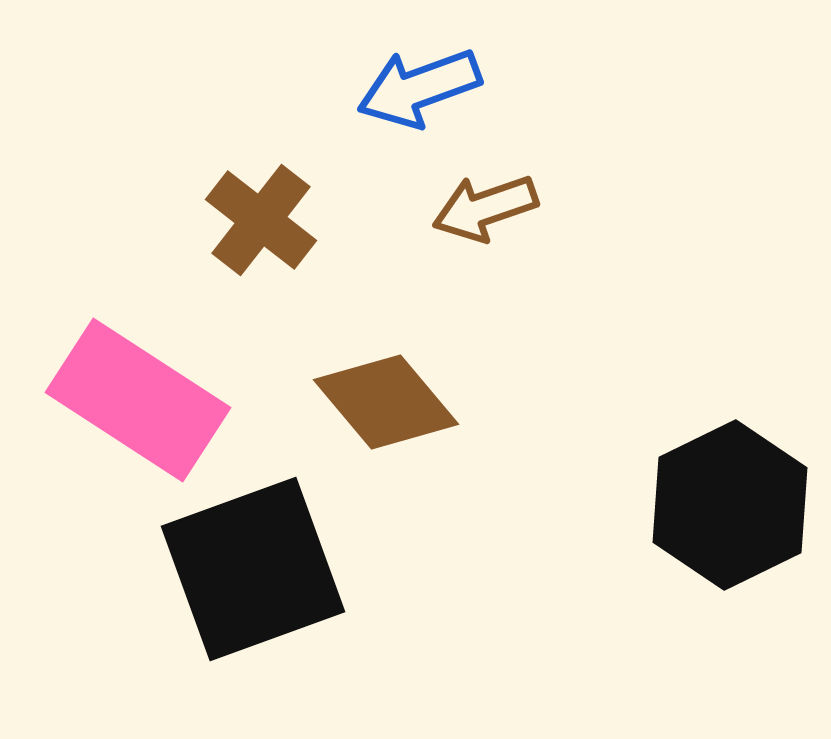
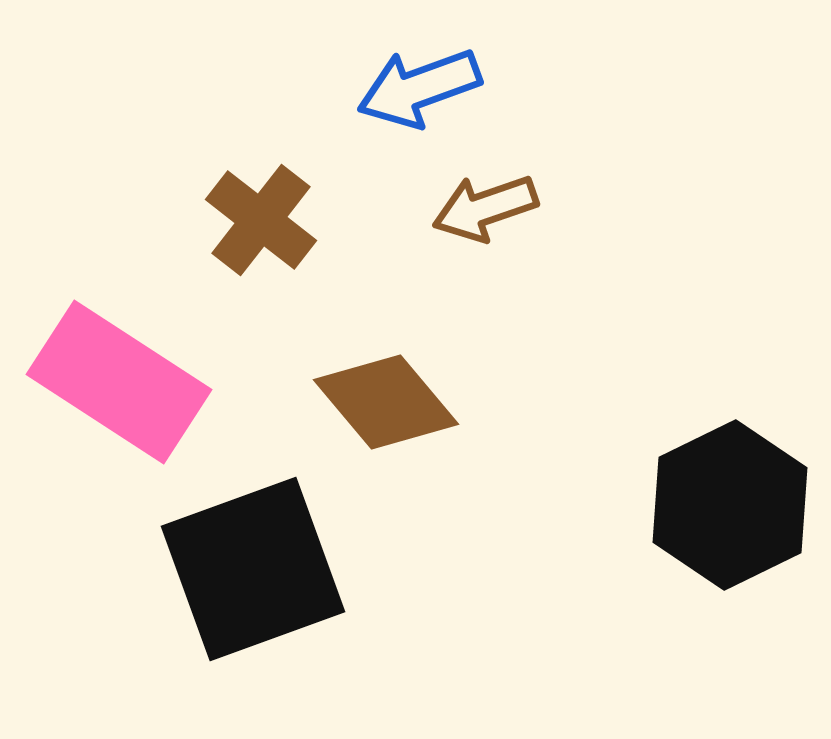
pink rectangle: moved 19 px left, 18 px up
